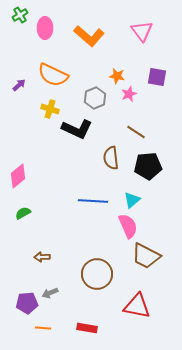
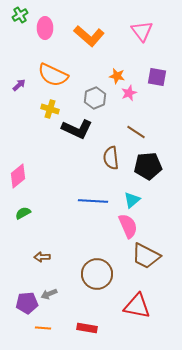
pink star: moved 1 px up
gray arrow: moved 1 px left, 1 px down
